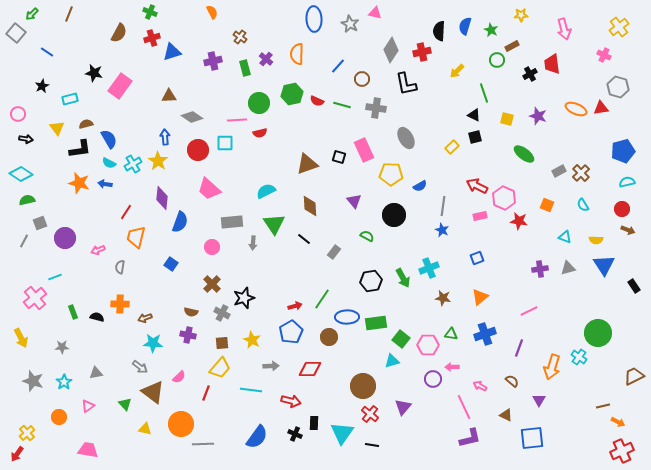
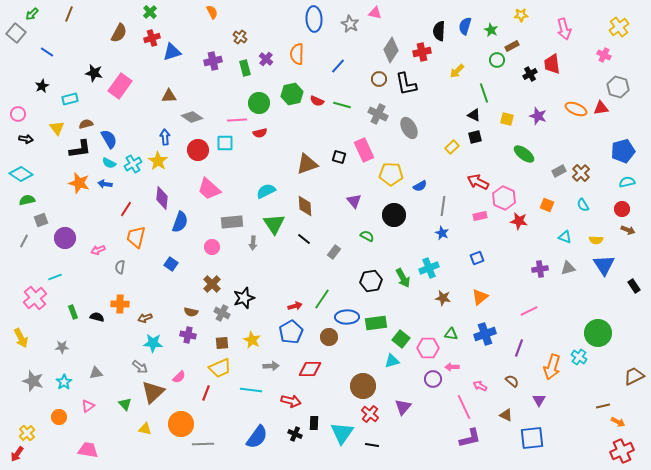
green cross at (150, 12): rotated 24 degrees clockwise
brown circle at (362, 79): moved 17 px right
gray cross at (376, 108): moved 2 px right, 6 px down; rotated 18 degrees clockwise
gray ellipse at (406, 138): moved 3 px right, 10 px up
red arrow at (477, 186): moved 1 px right, 4 px up
brown diamond at (310, 206): moved 5 px left
red line at (126, 212): moved 3 px up
gray square at (40, 223): moved 1 px right, 3 px up
blue star at (442, 230): moved 3 px down
pink hexagon at (428, 345): moved 3 px down
yellow trapezoid at (220, 368): rotated 25 degrees clockwise
brown triangle at (153, 392): rotated 40 degrees clockwise
